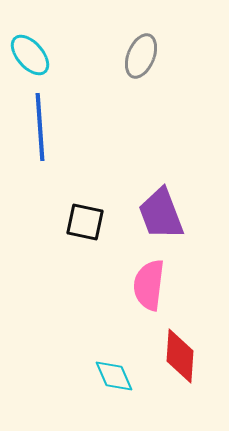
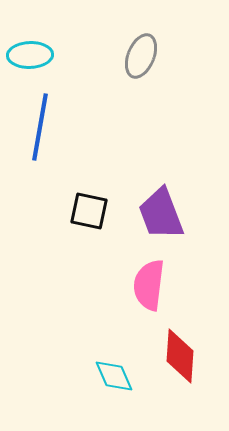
cyan ellipse: rotated 51 degrees counterclockwise
blue line: rotated 14 degrees clockwise
black square: moved 4 px right, 11 px up
